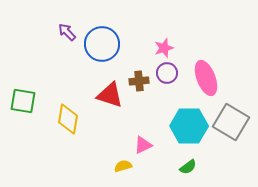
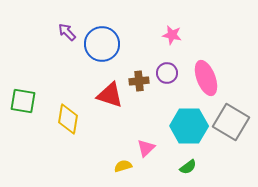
pink star: moved 8 px right, 13 px up; rotated 30 degrees clockwise
pink triangle: moved 3 px right, 3 px down; rotated 18 degrees counterclockwise
